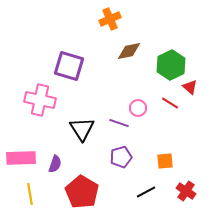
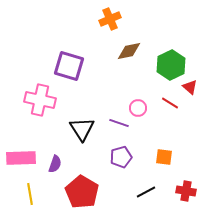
orange square: moved 1 px left, 4 px up; rotated 12 degrees clockwise
red cross: rotated 24 degrees counterclockwise
